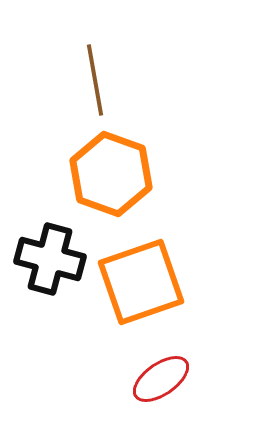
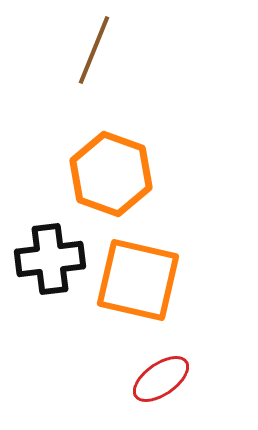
brown line: moved 1 px left, 30 px up; rotated 32 degrees clockwise
black cross: rotated 22 degrees counterclockwise
orange square: moved 3 px left, 2 px up; rotated 32 degrees clockwise
